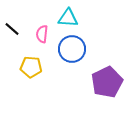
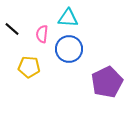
blue circle: moved 3 px left
yellow pentagon: moved 2 px left
